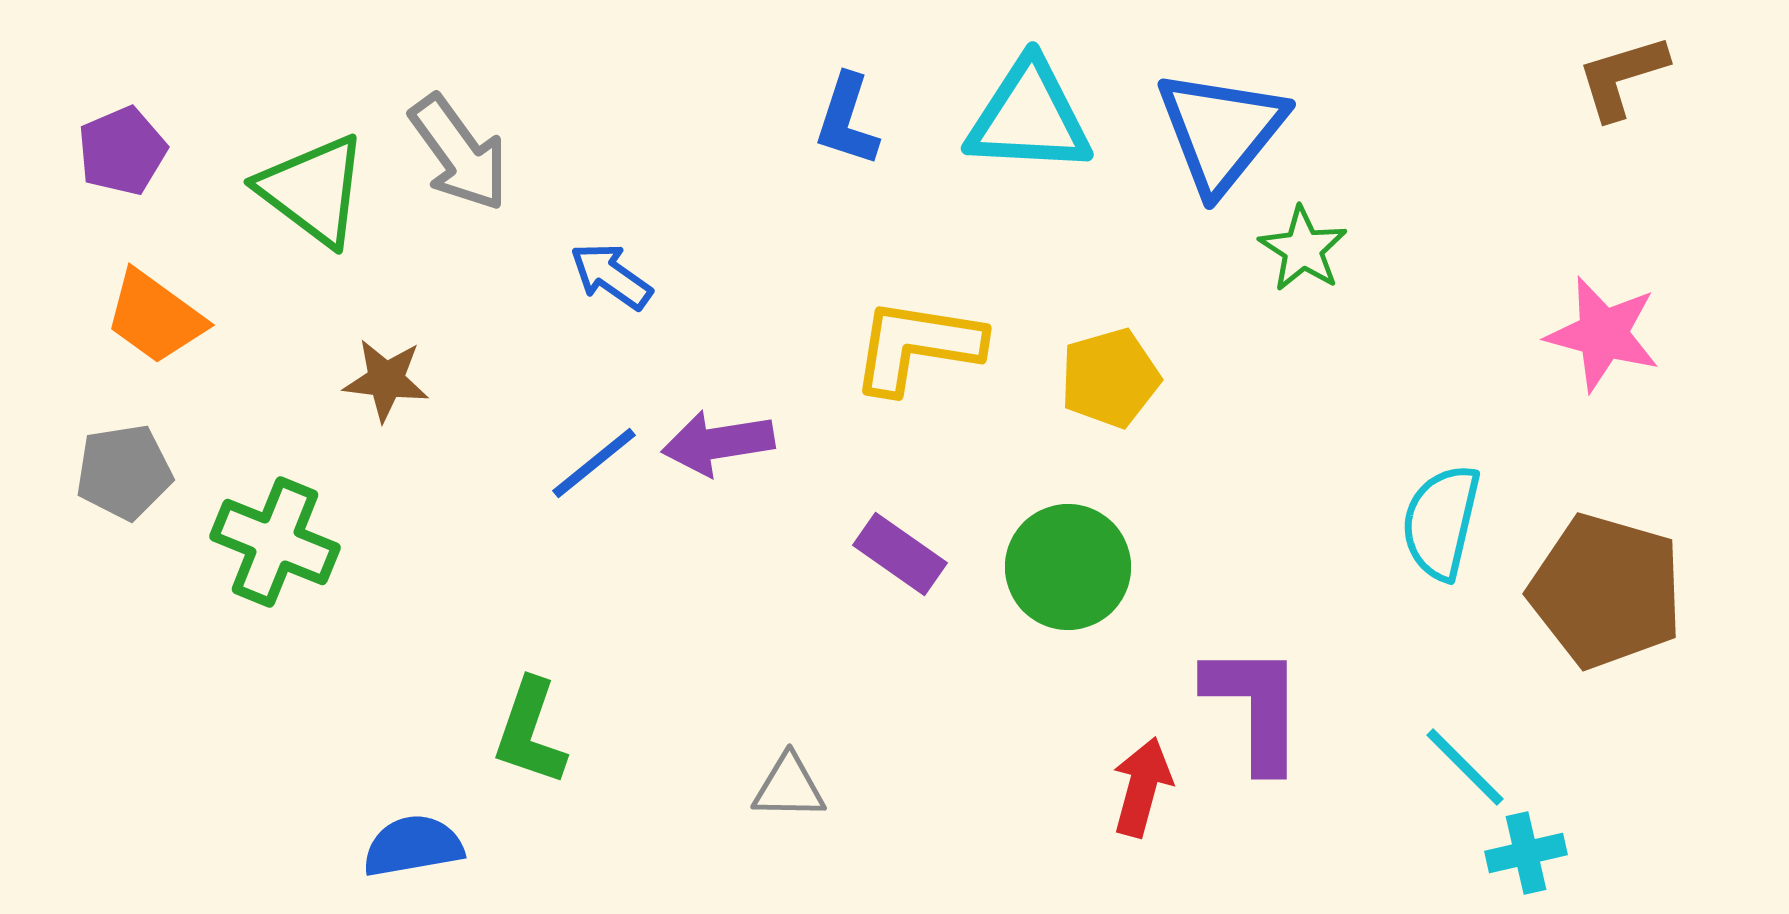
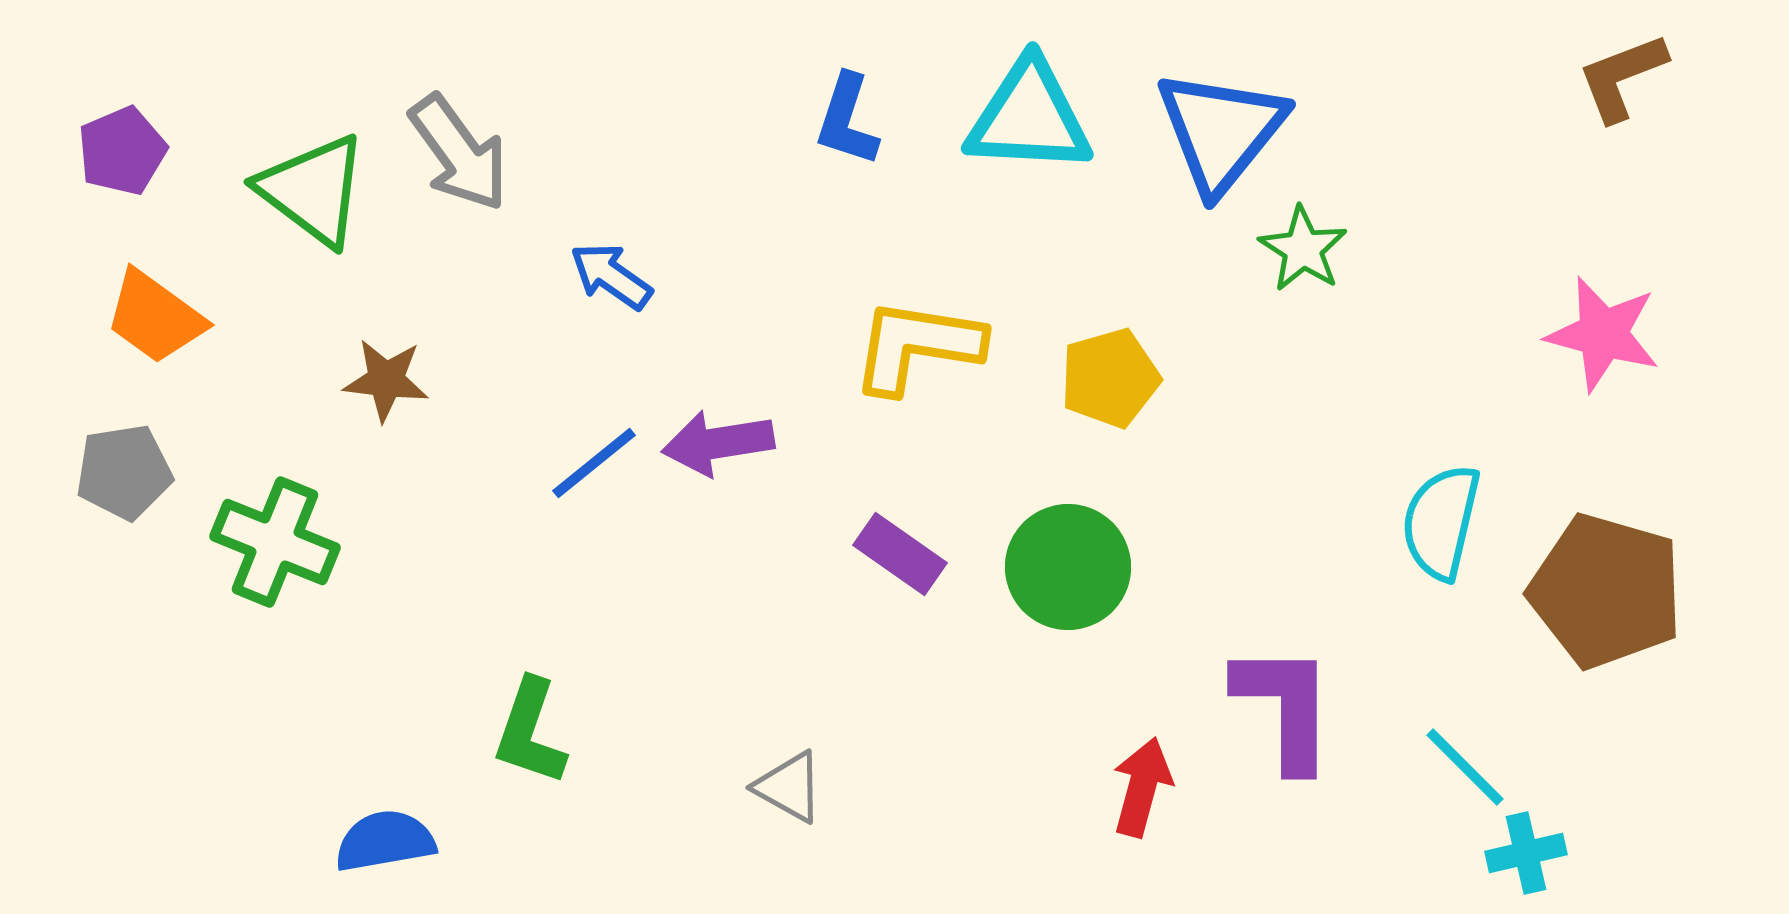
brown L-shape: rotated 4 degrees counterclockwise
purple L-shape: moved 30 px right
gray triangle: rotated 28 degrees clockwise
blue semicircle: moved 28 px left, 5 px up
